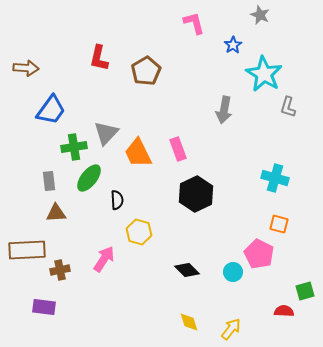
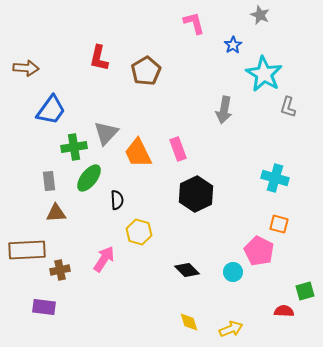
pink pentagon: moved 3 px up
yellow arrow: rotated 30 degrees clockwise
